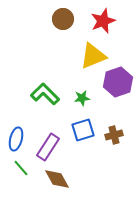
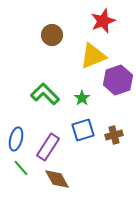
brown circle: moved 11 px left, 16 px down
purple hexagon: moved 2 px up
green star: rotated 28 degrees counterclockwise
